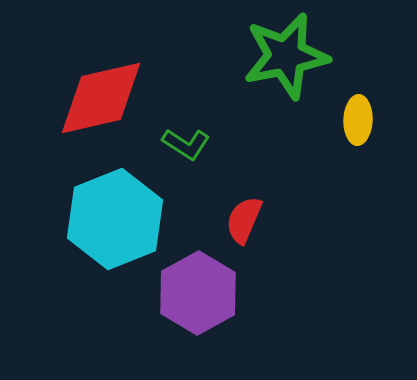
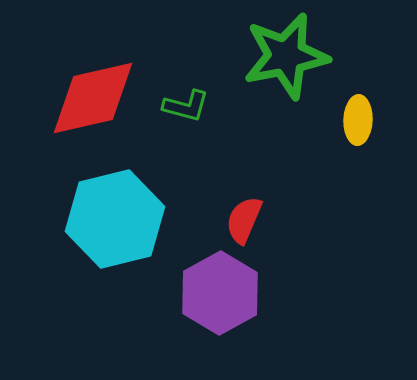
red diamond: moved 8 px left
green L-shape: moved 38 px up; rotated 18 degrees counterclockwise
cyan hexagon: rotated 8 degrees clockwise
purple hexagon: moved 22 px right
